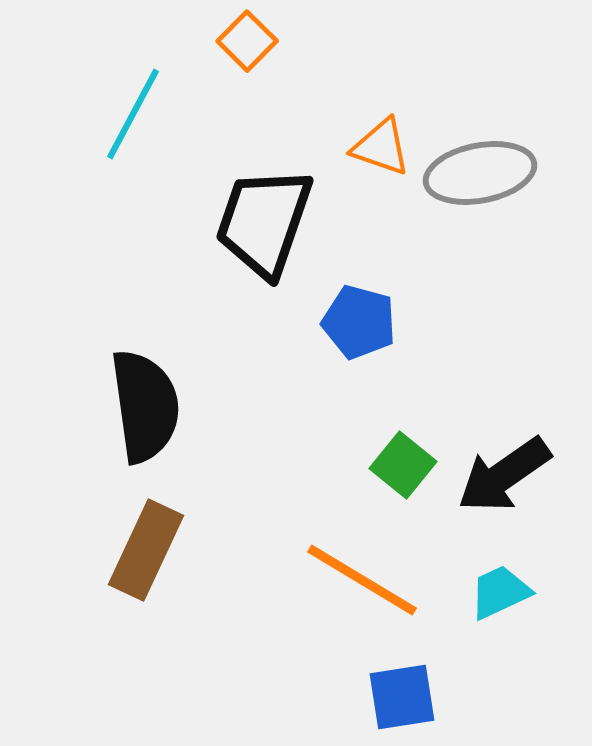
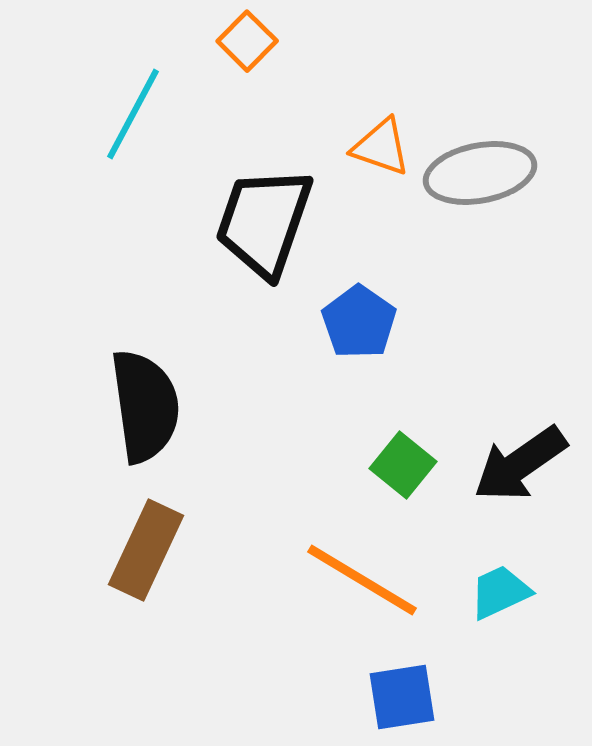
blue pentagon: rotated 20 degrees clockwise
black arrow: moved 16 px right, 11 px up
